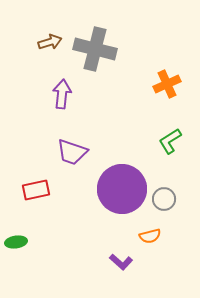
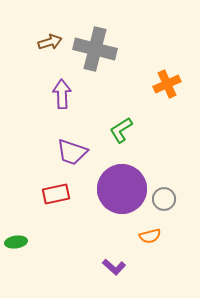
purple arrow: rotated 8 degrees counterclockwise
green L-shape: moved 49 px left, 11 px up
red rectangle: moved 20 px right, 4 px down
purple L-shape: moved 7 px left, 5 px down
